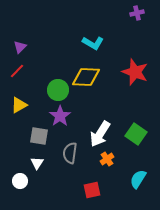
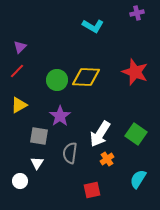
cyan L-shape: moved 17 px up
green circle: moved 1 px left, 10 px up
